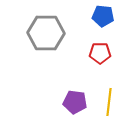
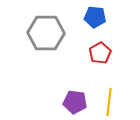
blue pentagon: moved 8 px left, 1 px down
red pentagon: rotated 30 degrees counterclockwise
